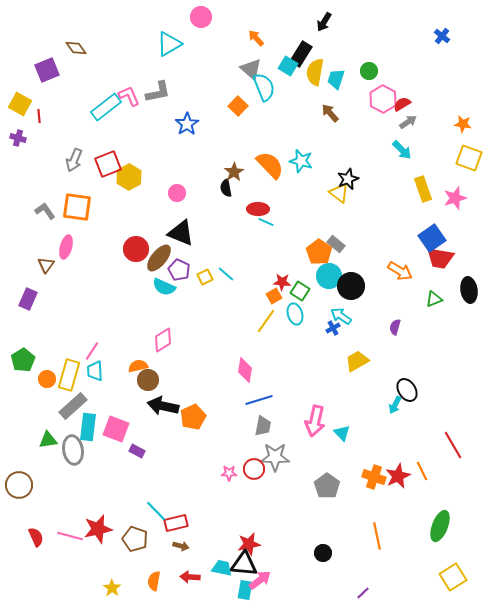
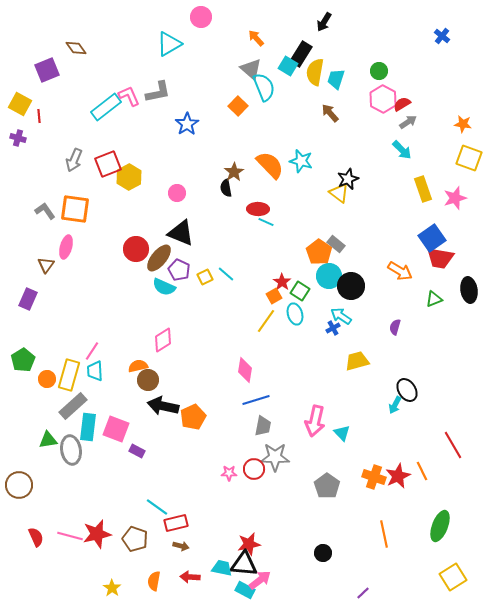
green circle at (369, 71): moved 10 px right
orange square at (77, 207): moved 2 px left, 2 px down
red star at (282, 282): rotated 30 degrees clockwise
yellow trapezoid at (357, 361): rotated 15 degrees clockwise
blue line at (259, 400): moved 3 px left
gray ellipse at (73, 450): moved 2 px left
cyan line at (156, 511): moved 1 px right, 4 px up; rotated 10 degrees counterclockwise
red star at (98, 529): moved 1 px left, 5 px down
orange line at (377, 536): moved 7 px right, 2 px up
cyan rectangle at (245, 590): rotated 72 degrees counterclockwise
